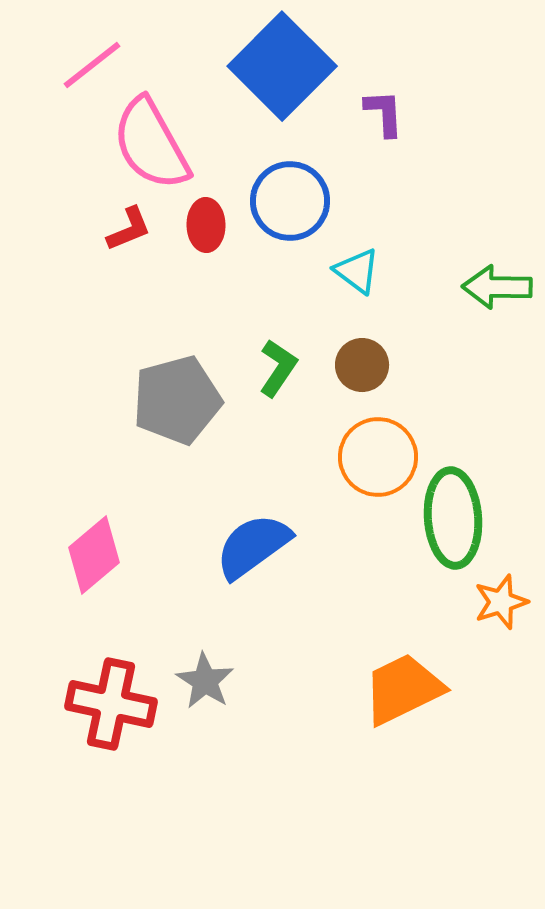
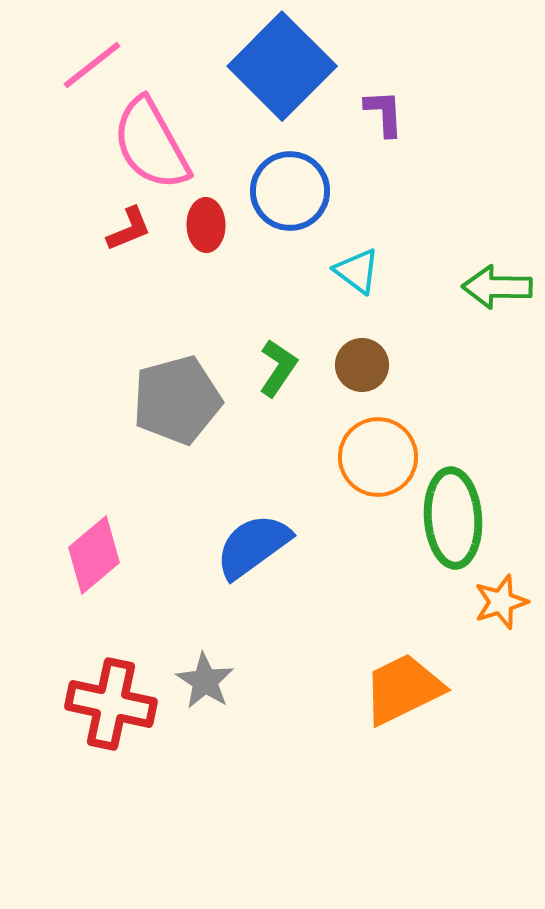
blue circle: moved 10 px up
